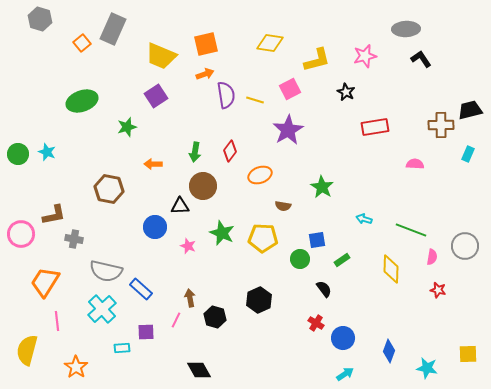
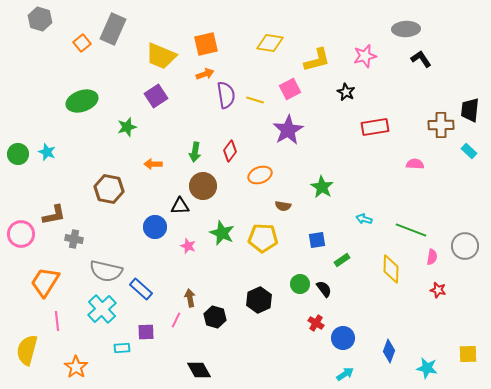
black trapezoid at (470, 110): rotated 70 degrees counterclockwise
cyan rectangle at (468, 154): moved 1 px right, 3 px up; rotated 70 degrees counterclockwise
green circle at (300, 259): moved 25 px down
